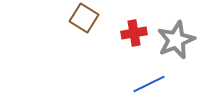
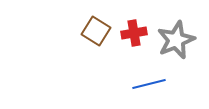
brown square: moved 12 px right, 13 px down
blue line: rotated 12 degrees clockwise
